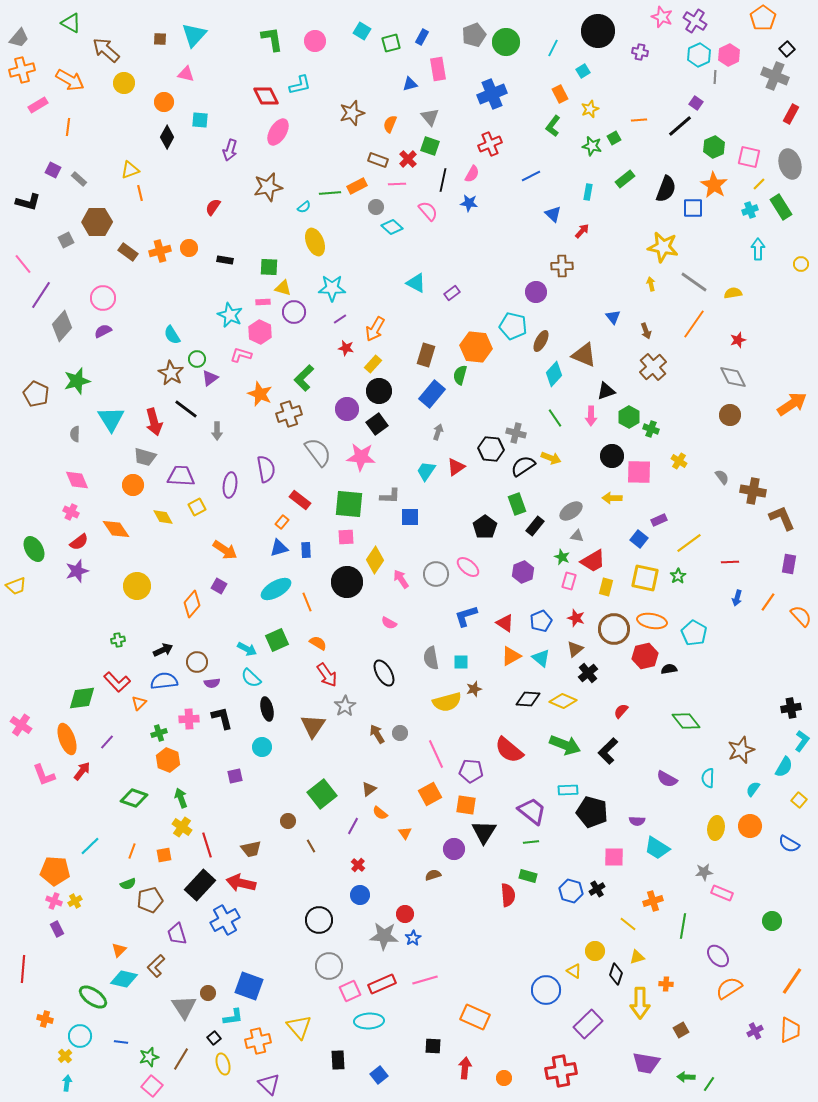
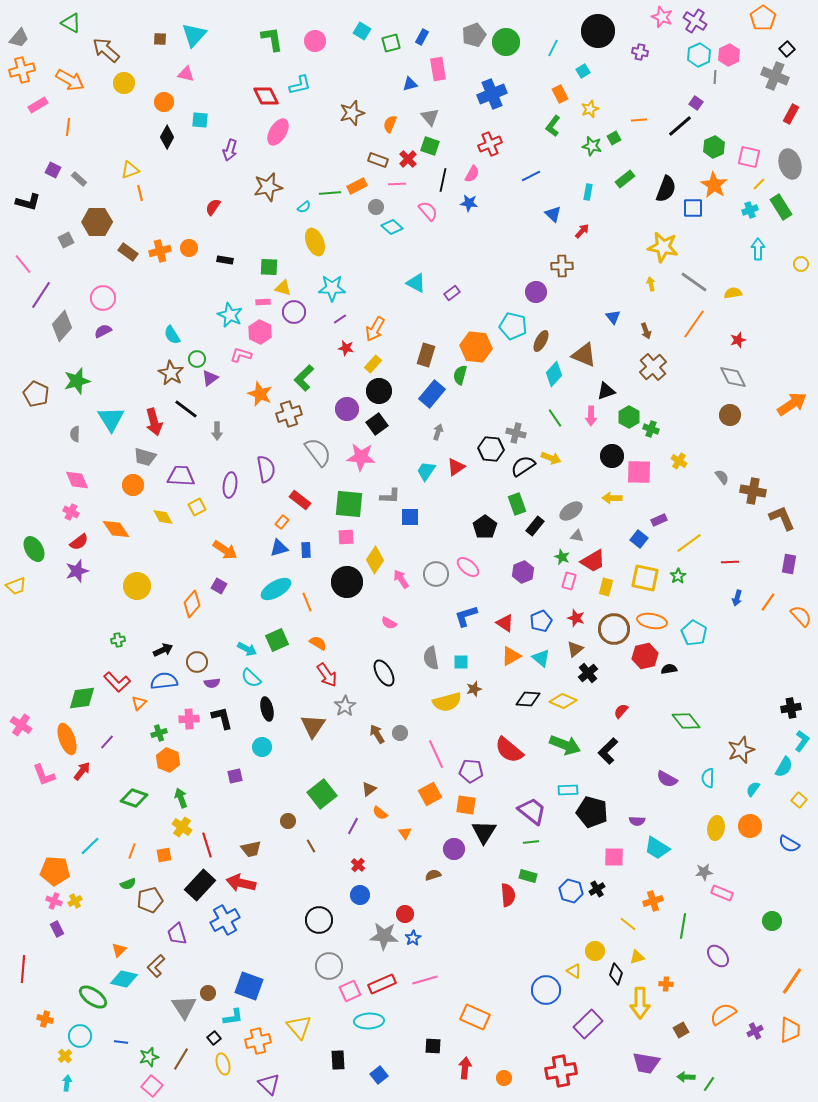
orange semicircle at (729, 988): moved 6 px left, 26 px down
